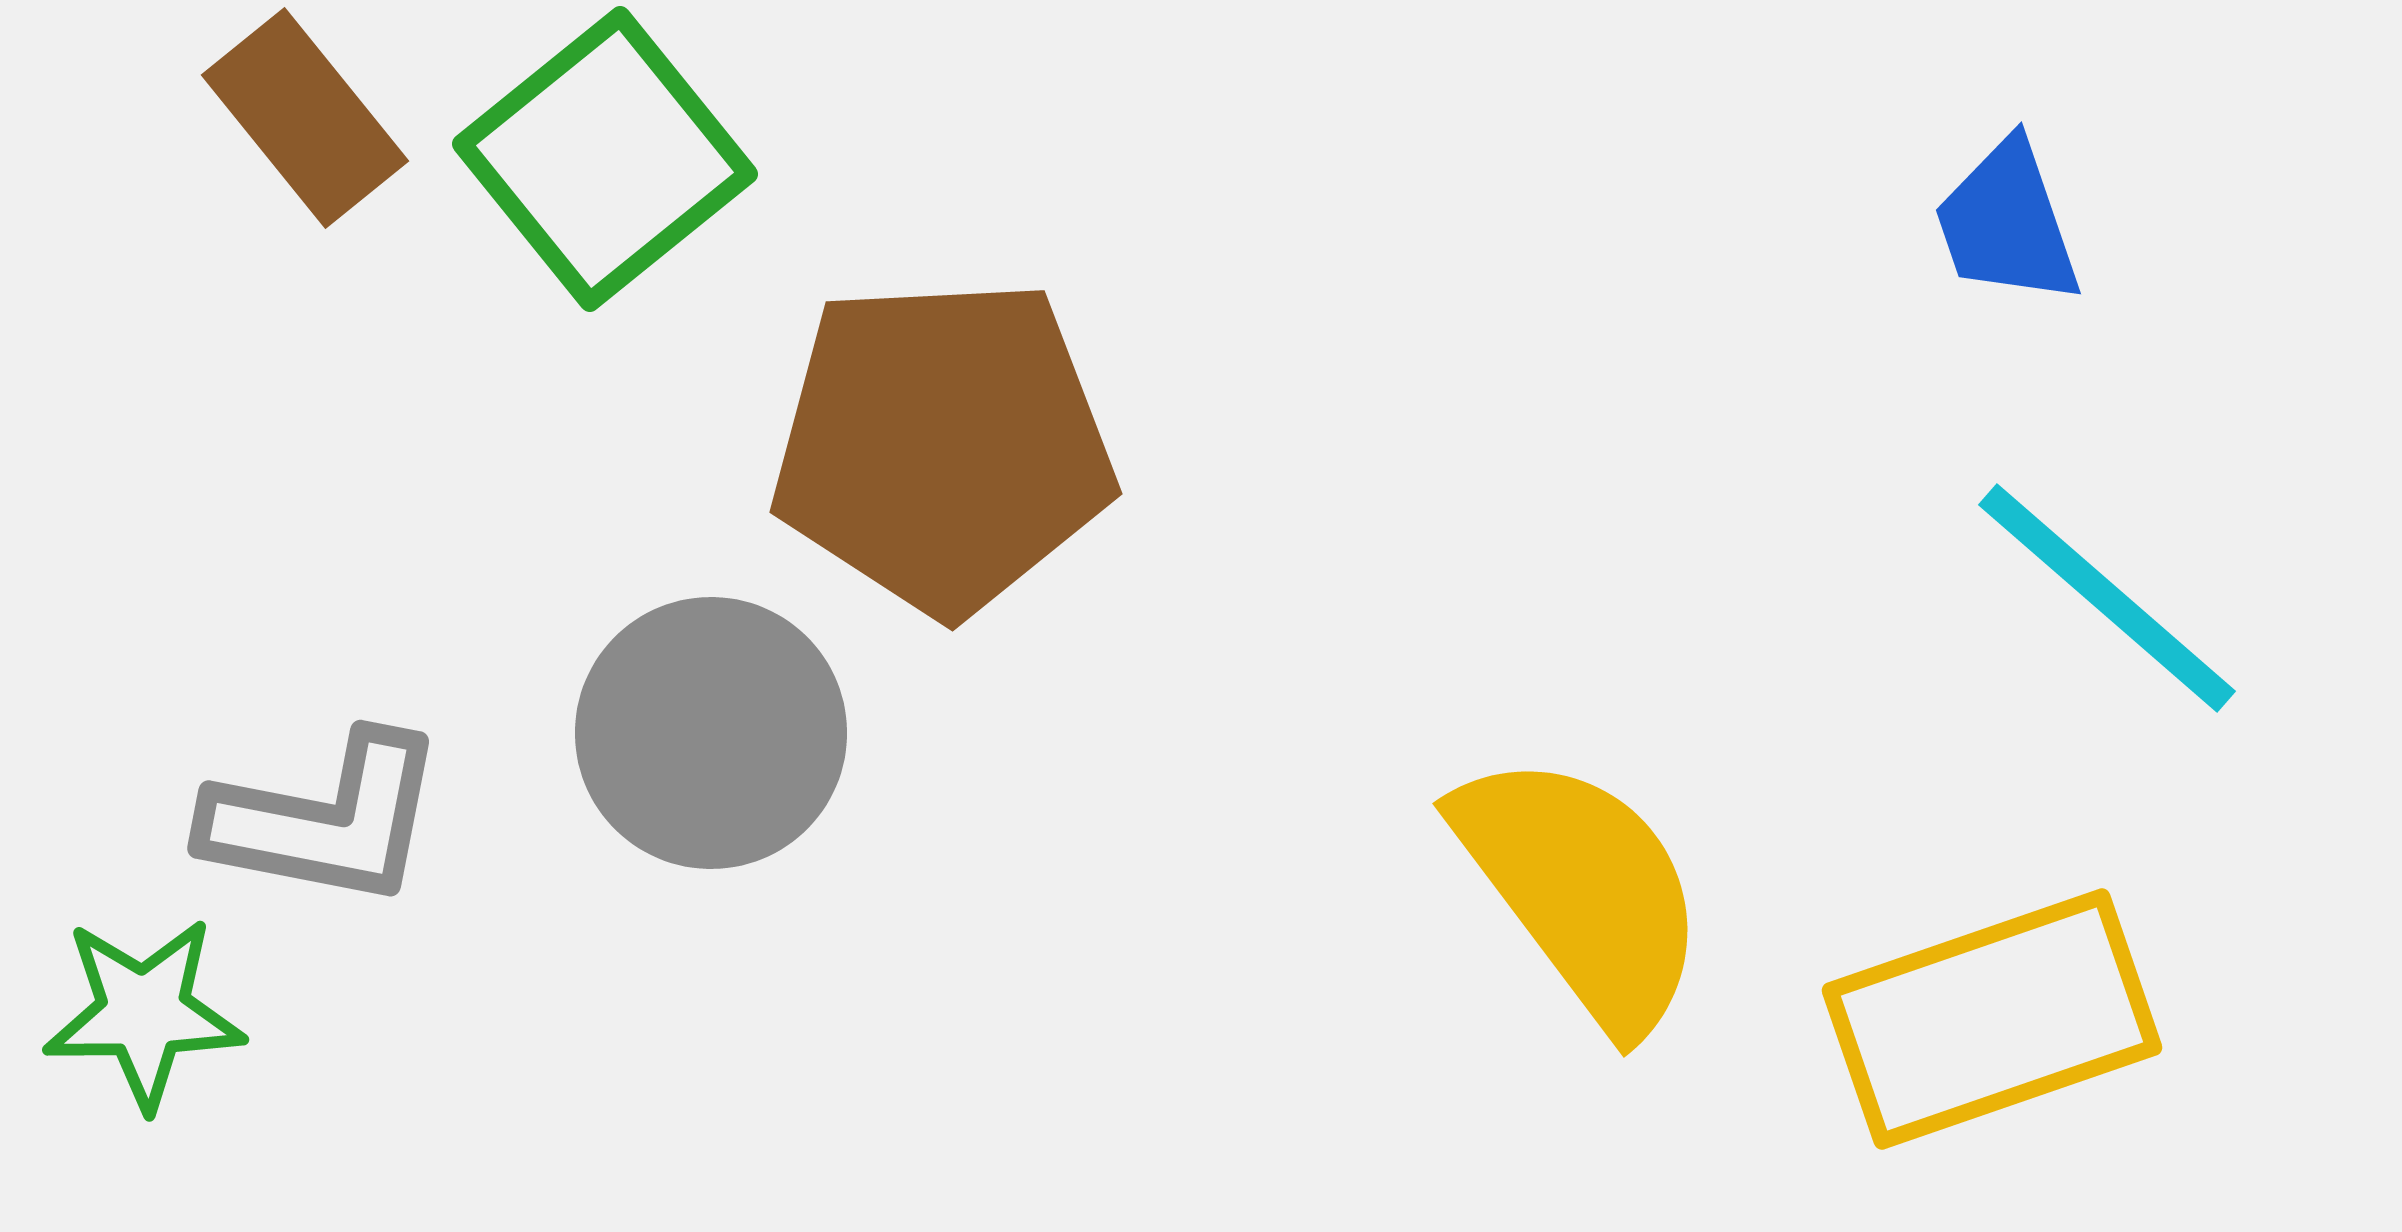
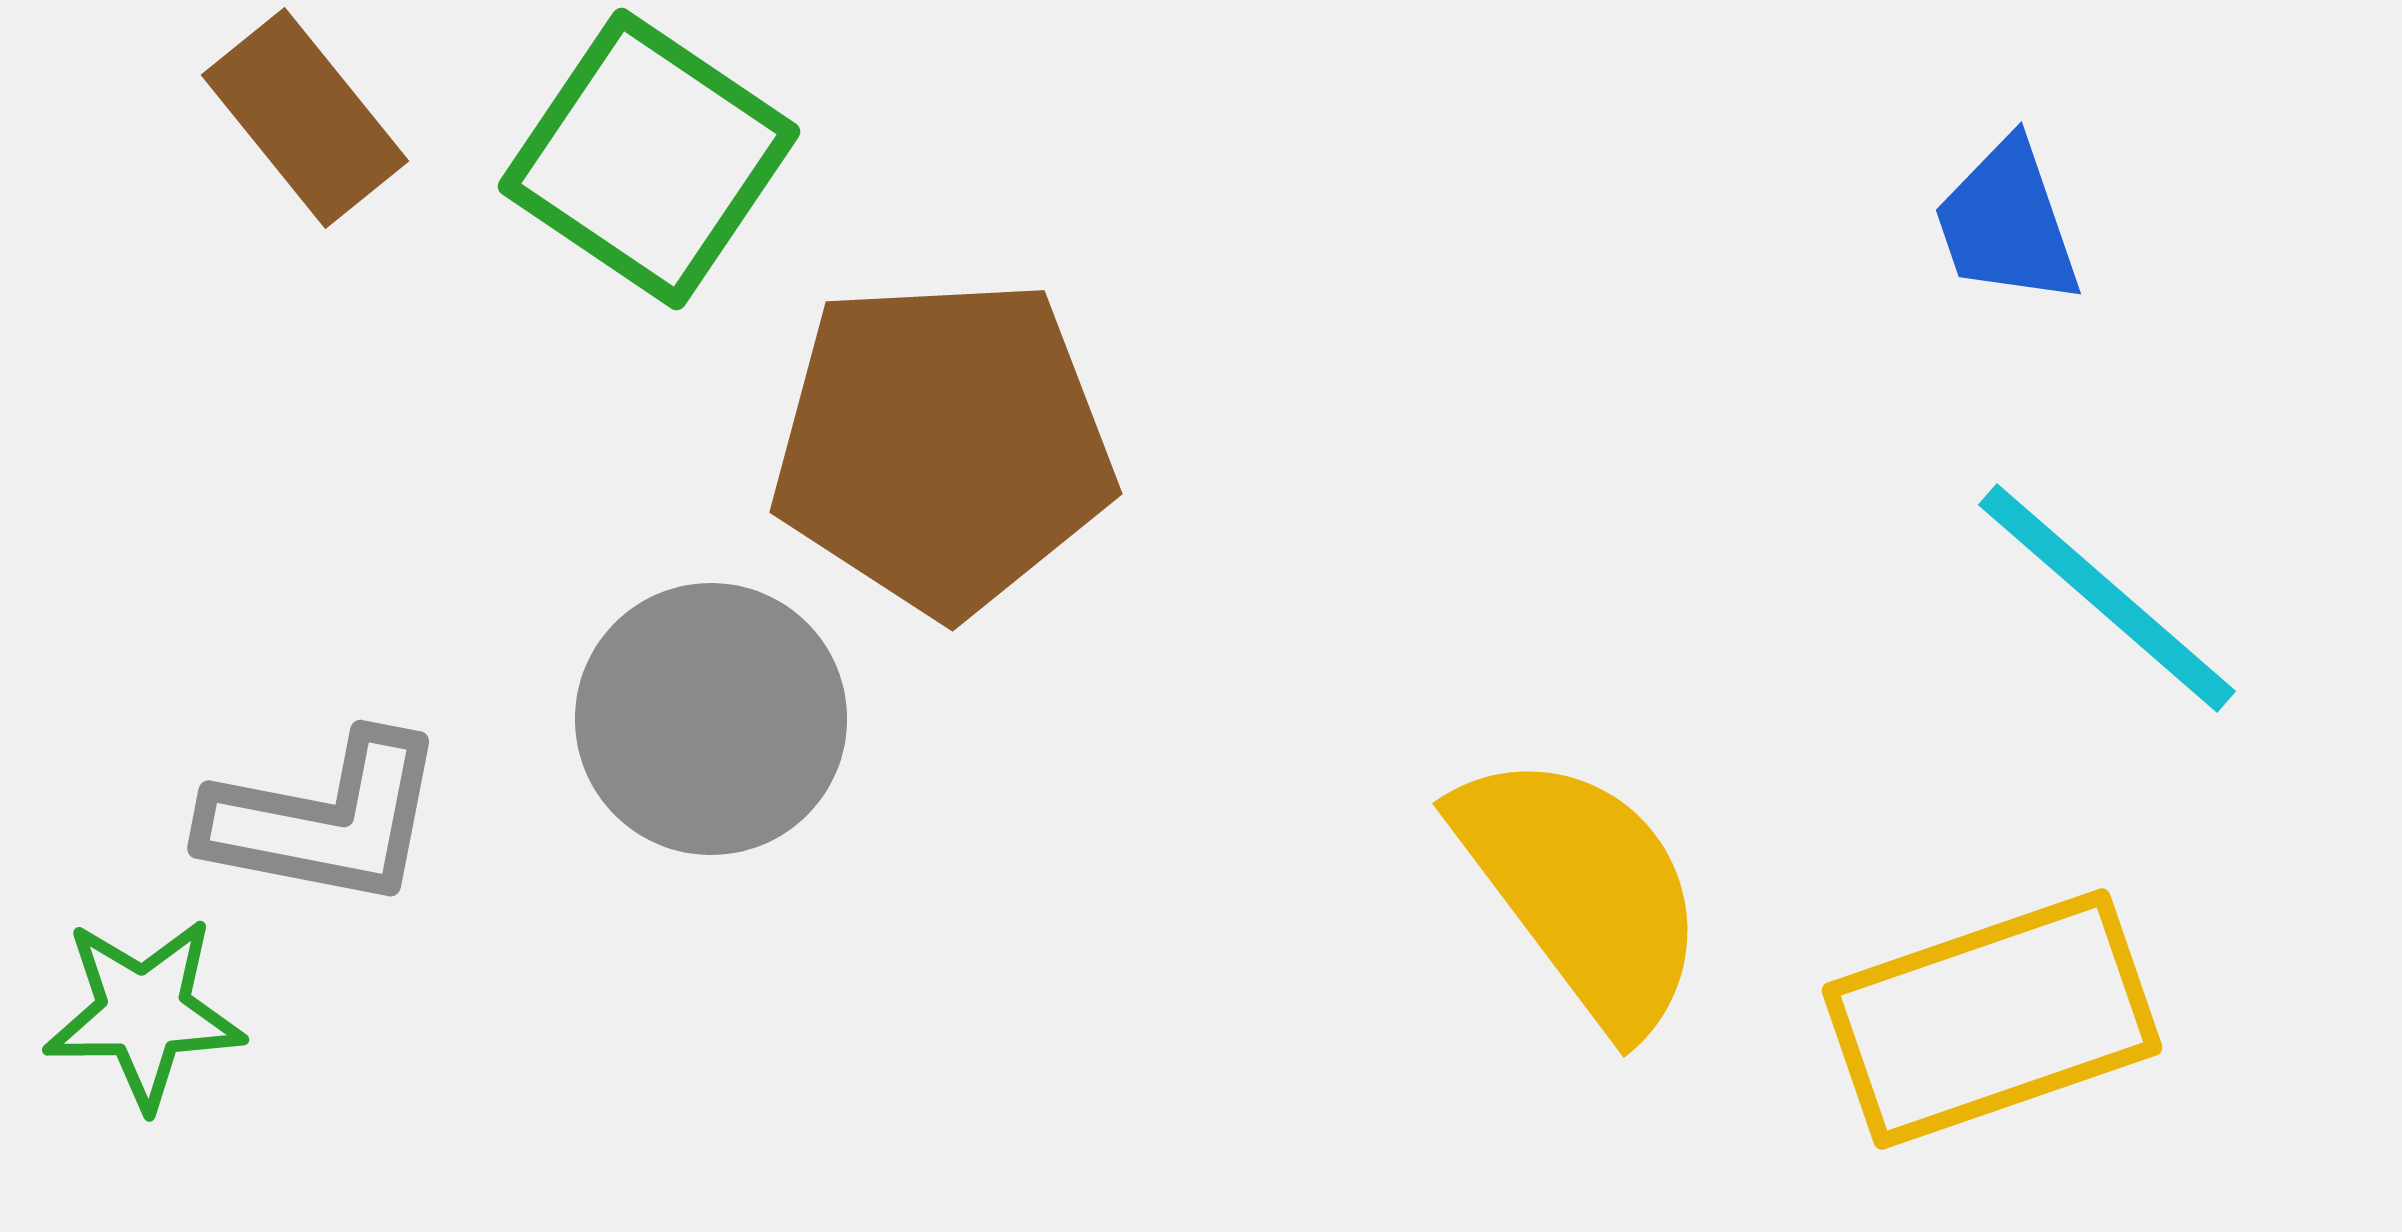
green square: moved 44 px right; rotated 17 degrees counterclockwise
gray circle: moved 14 px up
